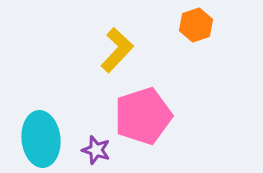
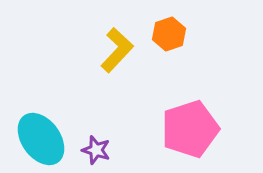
orange hexagon: moved 27 px left, 9 px down
pink pentagon: moved 47 px right, 13 px down
cyan ellipse: rotated 30 degrees counterclockwise
